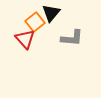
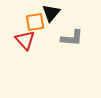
orange square: rotated 30 degrees clockwise
red triangle: moved 1 px down
